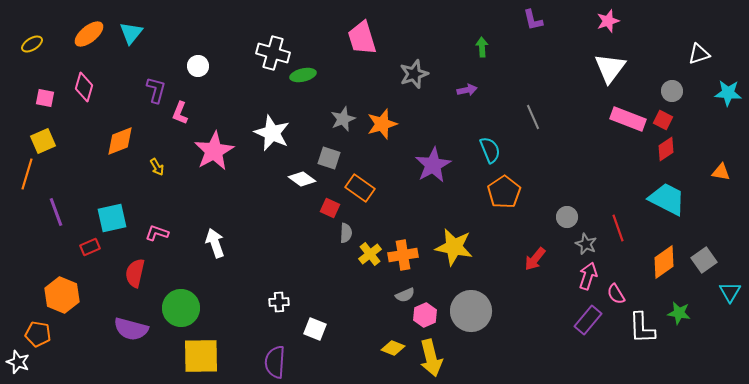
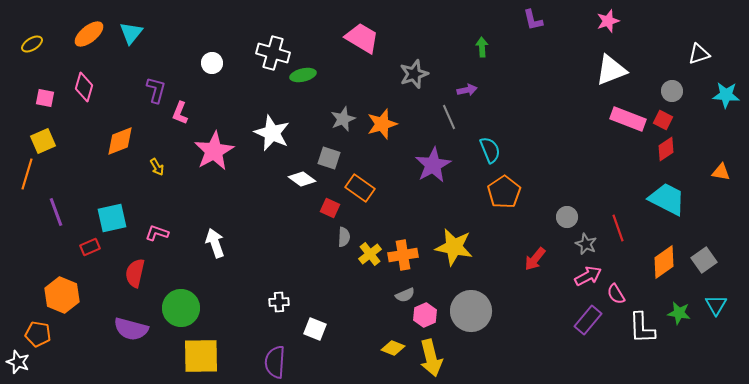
pink trapezoid at (362, 38): rotated 138 degrees clockwise
white circle at (198, 66): moved 14 px right, 3 px up
white triangle at (610, 68): moved 1 px right, 2 px down; rotated 32 degrees clockwise
cyan star at (728, 93): moved 2 px left, 2 px down
gray line at (533, 117): moved 84 px left
gray semicircle at (346, 233): moved 2 px left, 4 px down
pink arrow at (588, 276): rotated 44 degrees clockwise
cyan triangle at (730, 292): moved 14 px left, 13 px down
